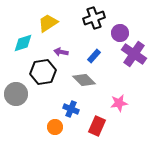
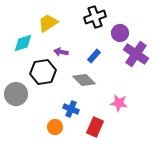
black cross: moved 1 px right, 1 px up
purple cross: moved 2 px right
pink star: rotated 18 degrees clockwise
red rectangle: moved 2 px left, 1 px down
